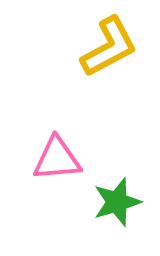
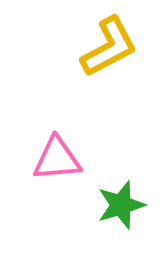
green star: moved 4 px right, 3 px down
